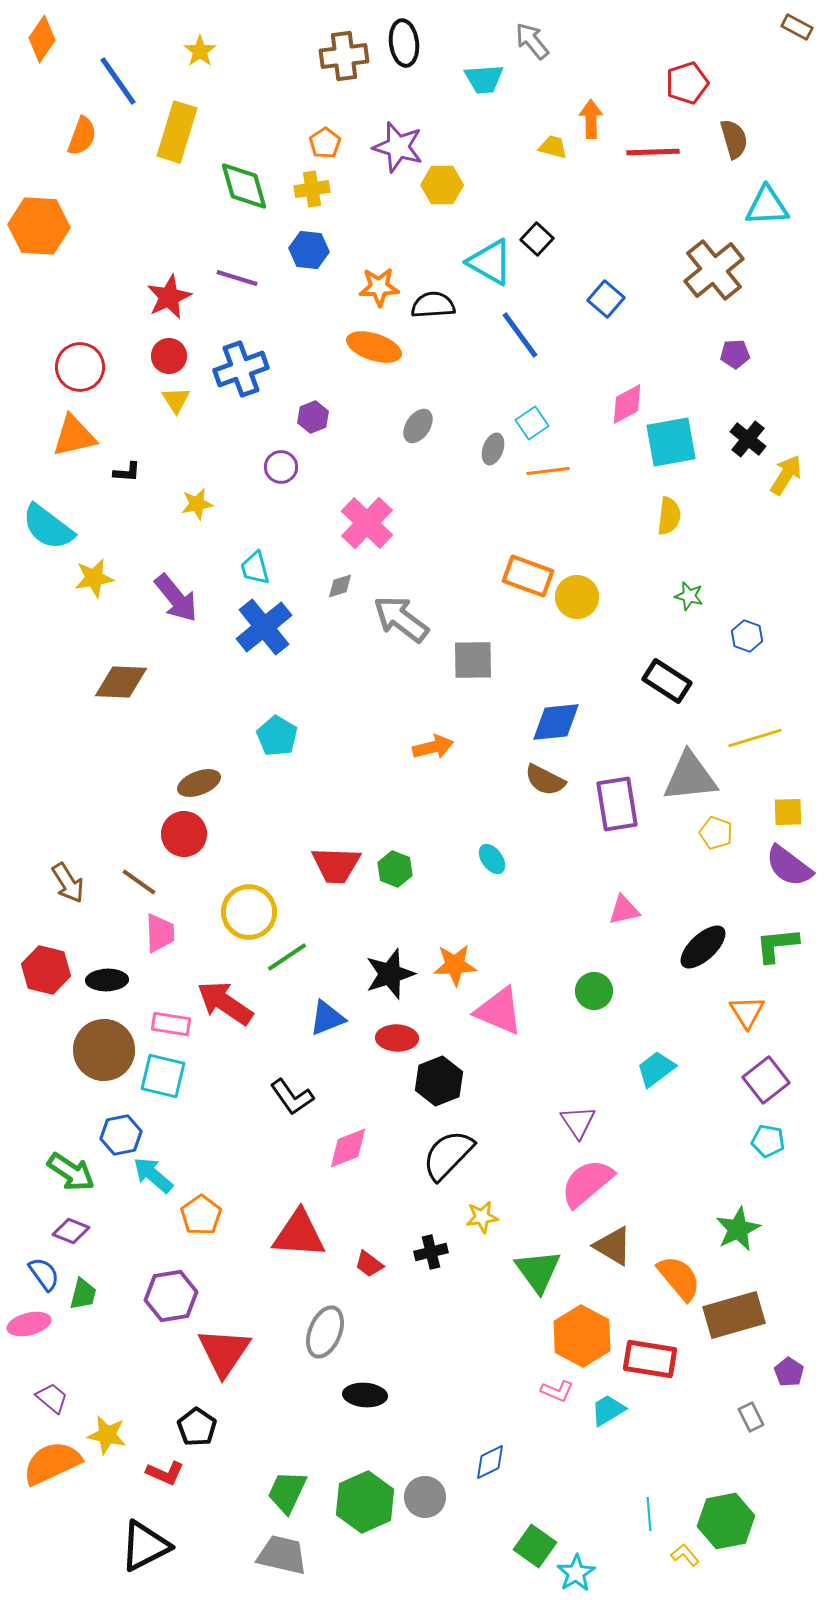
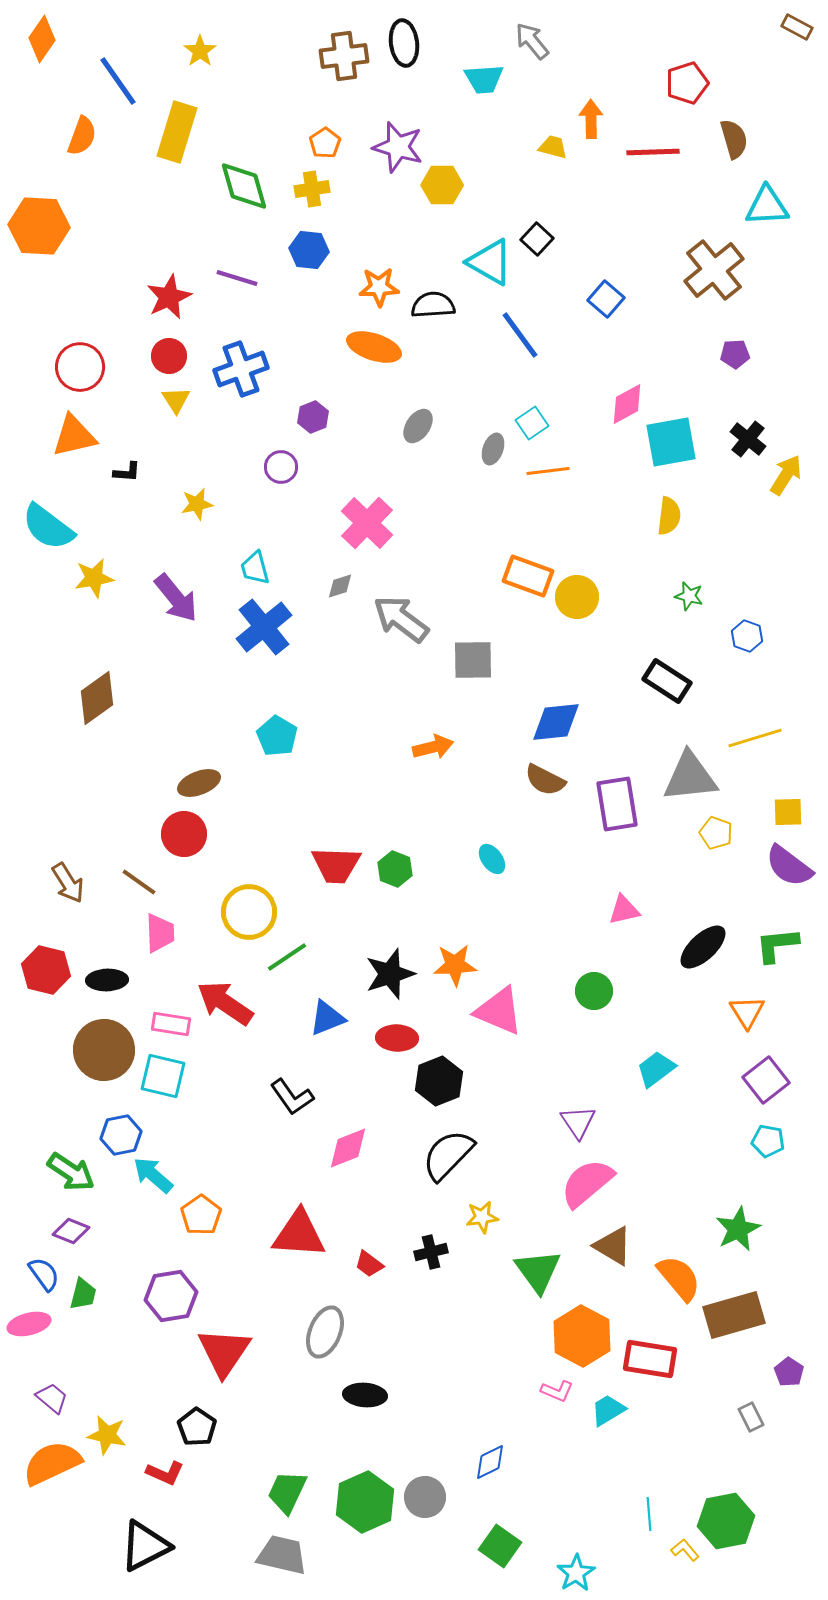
brown diamond at (121, 682): moved 24 px left, 16 px down; rotated 38 degrees counterclockwise
green square at (535, 1546): moved 35 px left
yellow L-shape at (685, 1555): moved 5 px up
